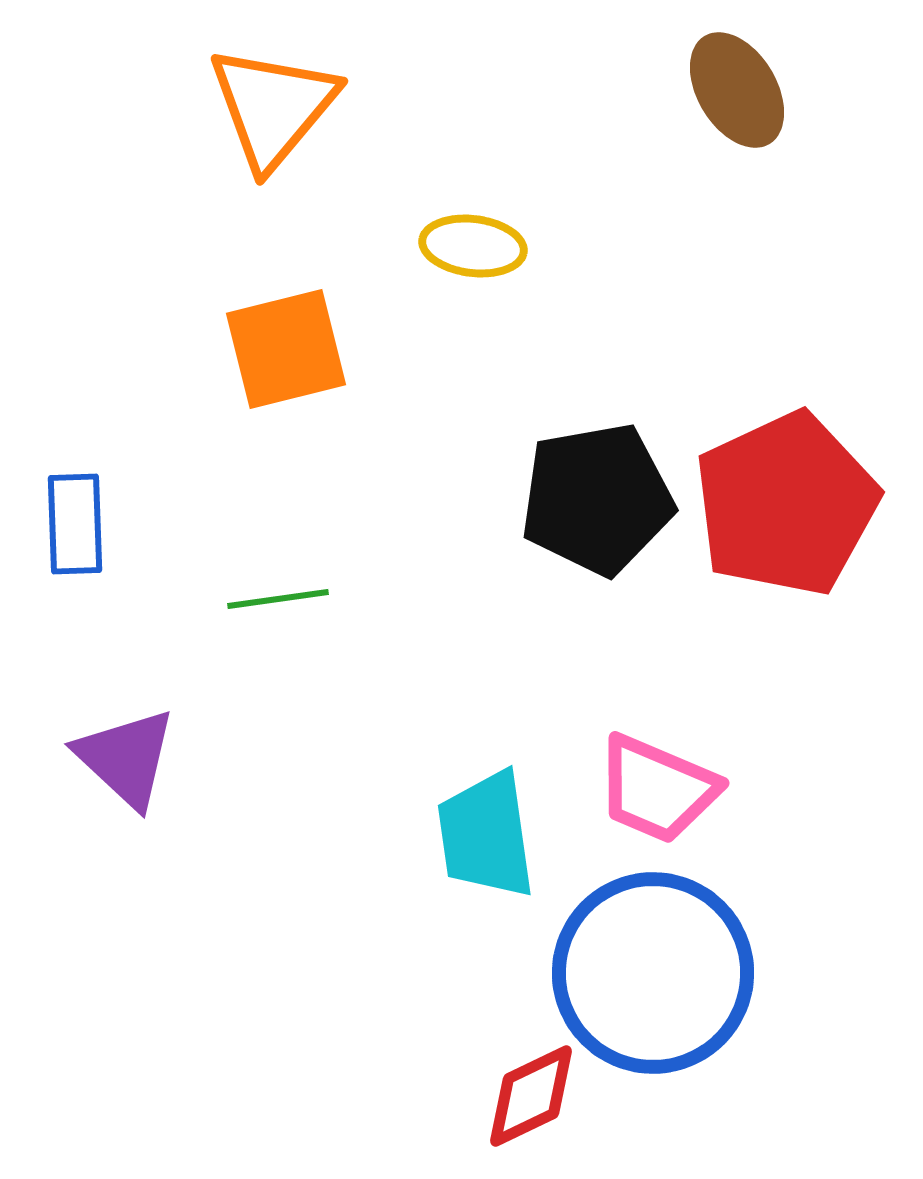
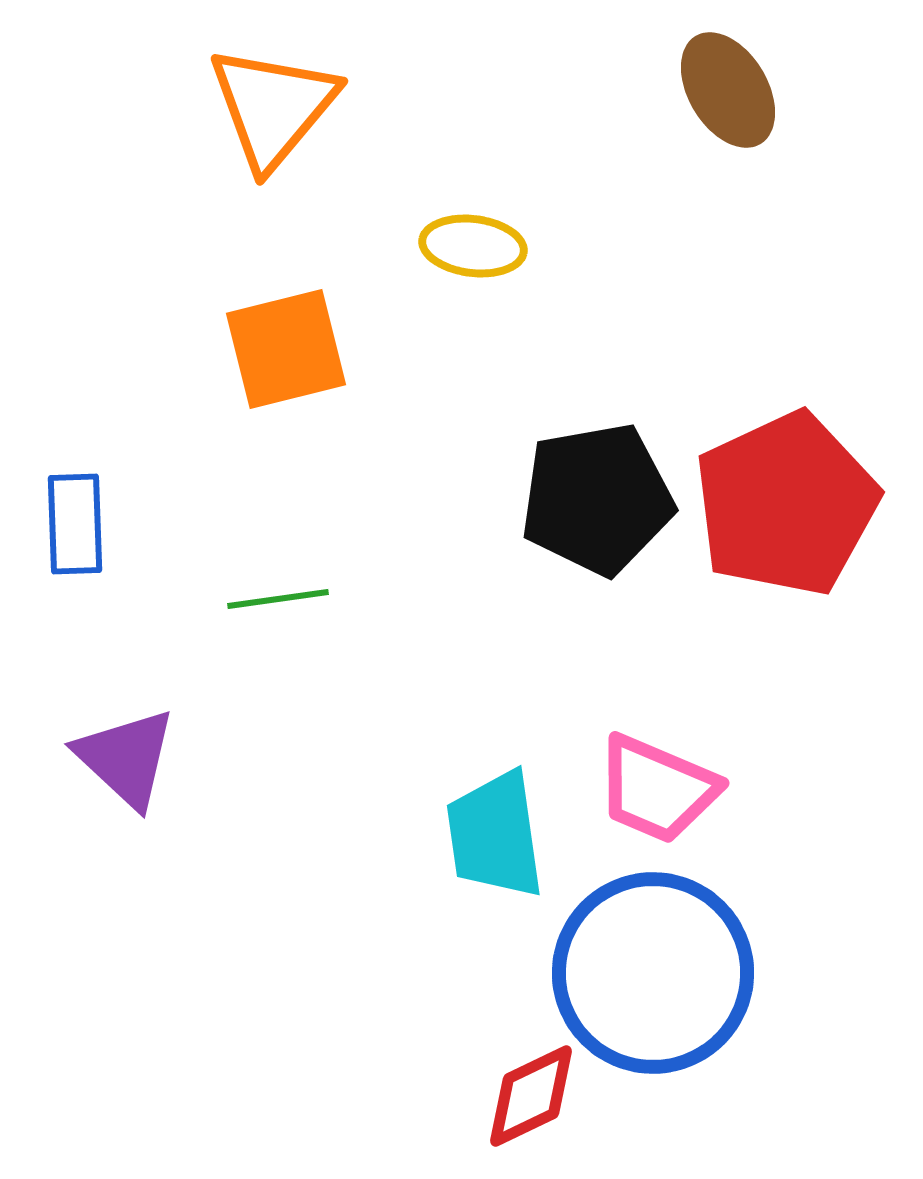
brown ellipse: moved 9 px left
cyan trapezoid: moved 9 px right
